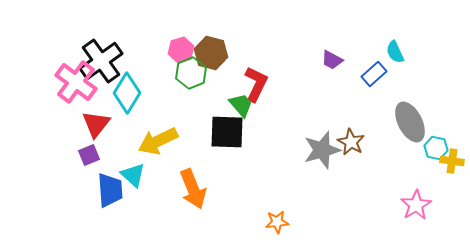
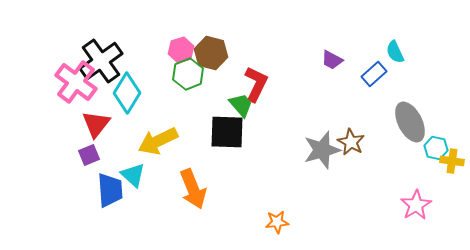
green hexagon: moved 3 px left, 1 px down
